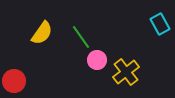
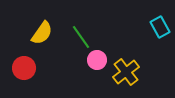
cyan rectangle: moved 3 px down
red circle: moved 10 px right, 13 px up
